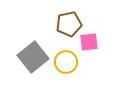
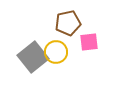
brown pentagon: moved 1 px left, 1 px up
yellow circle: moved 10 px left, 10 px up
